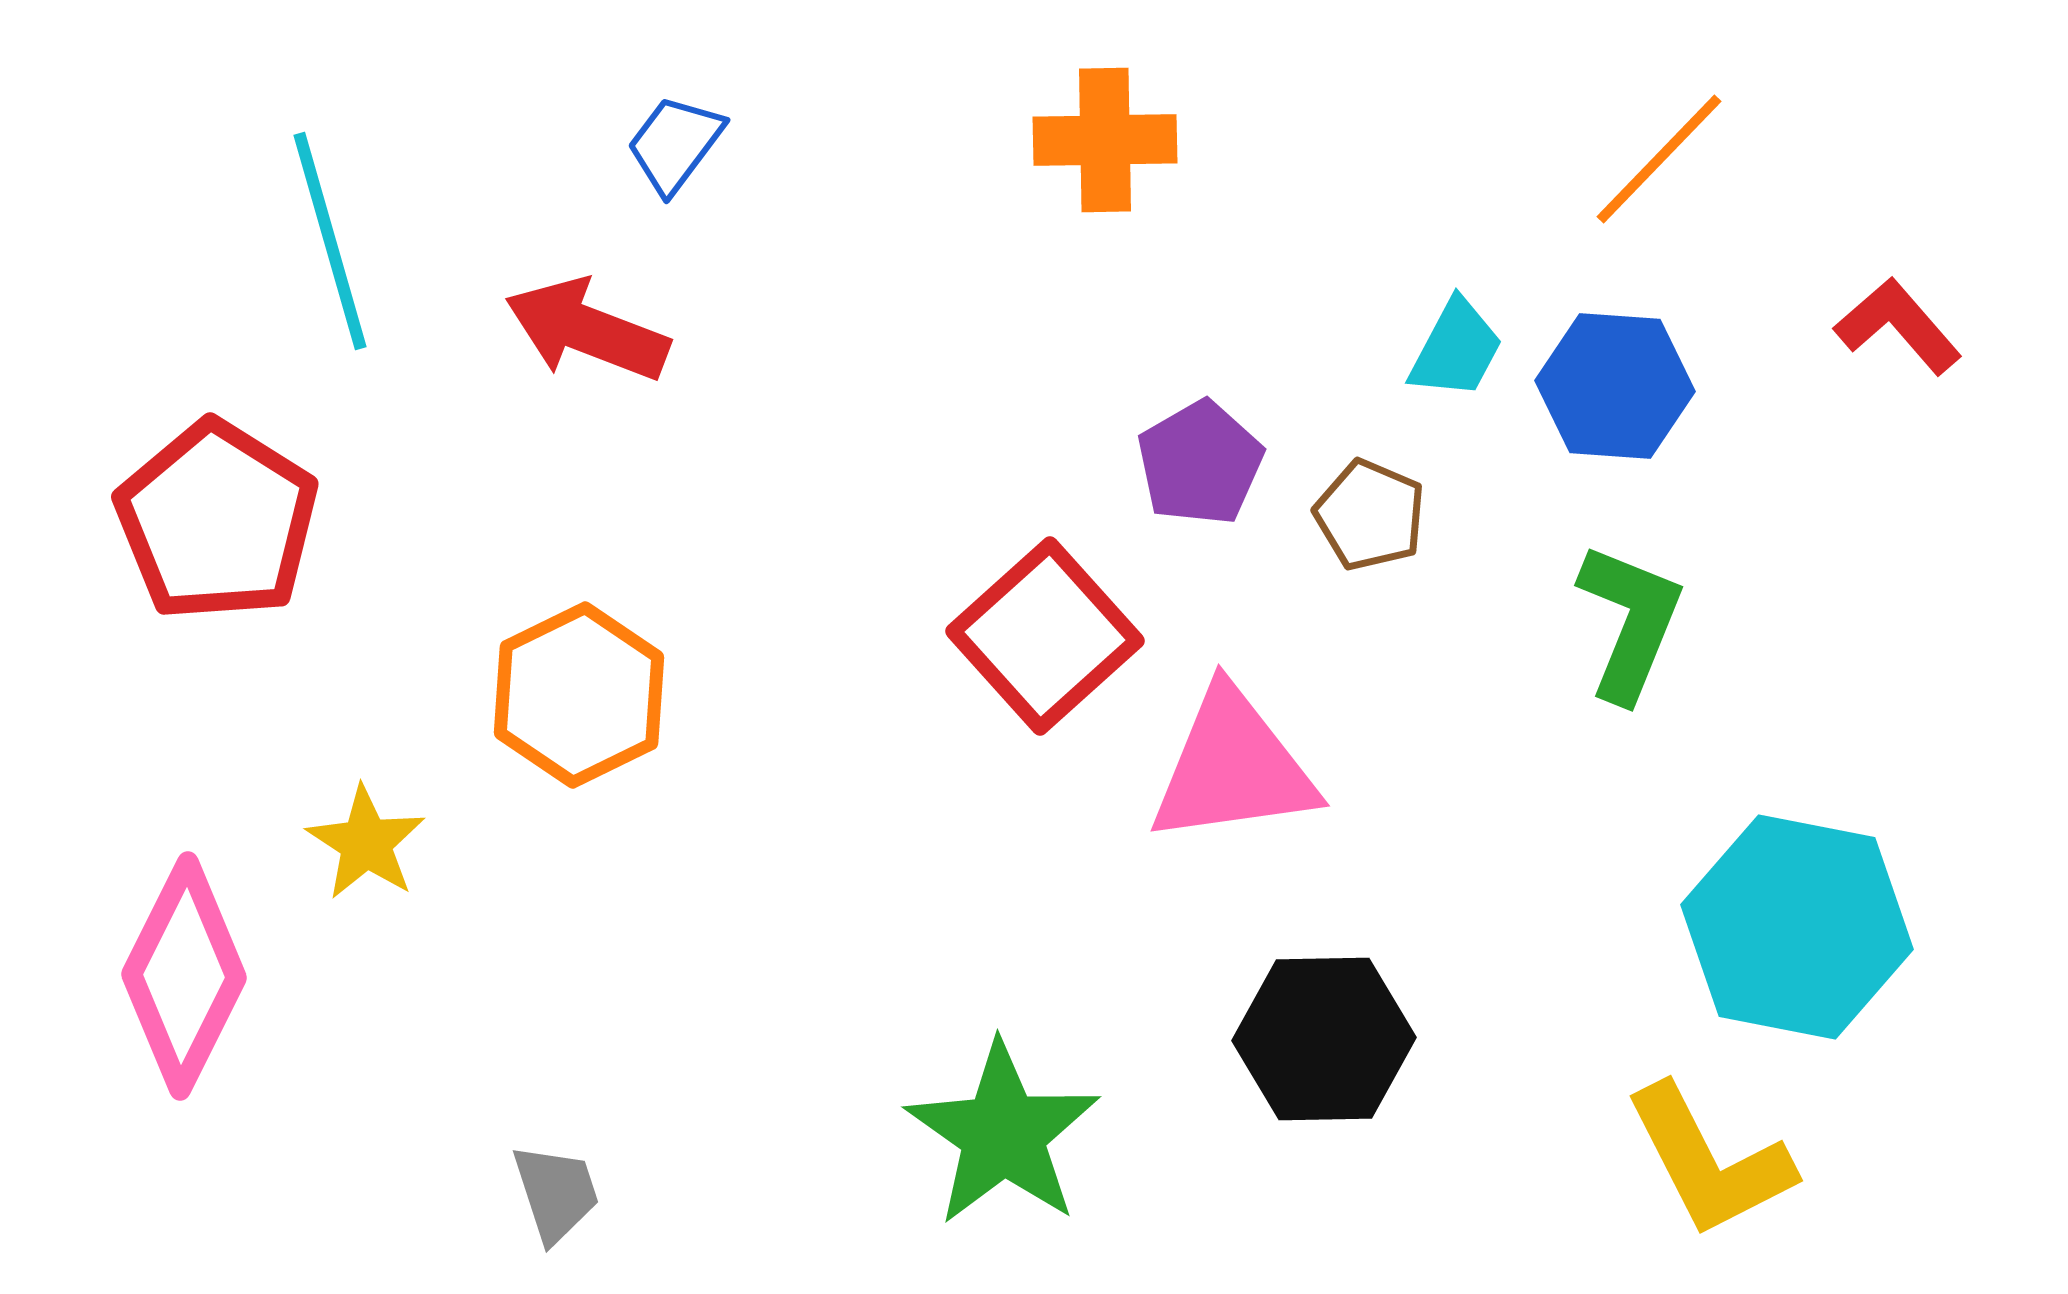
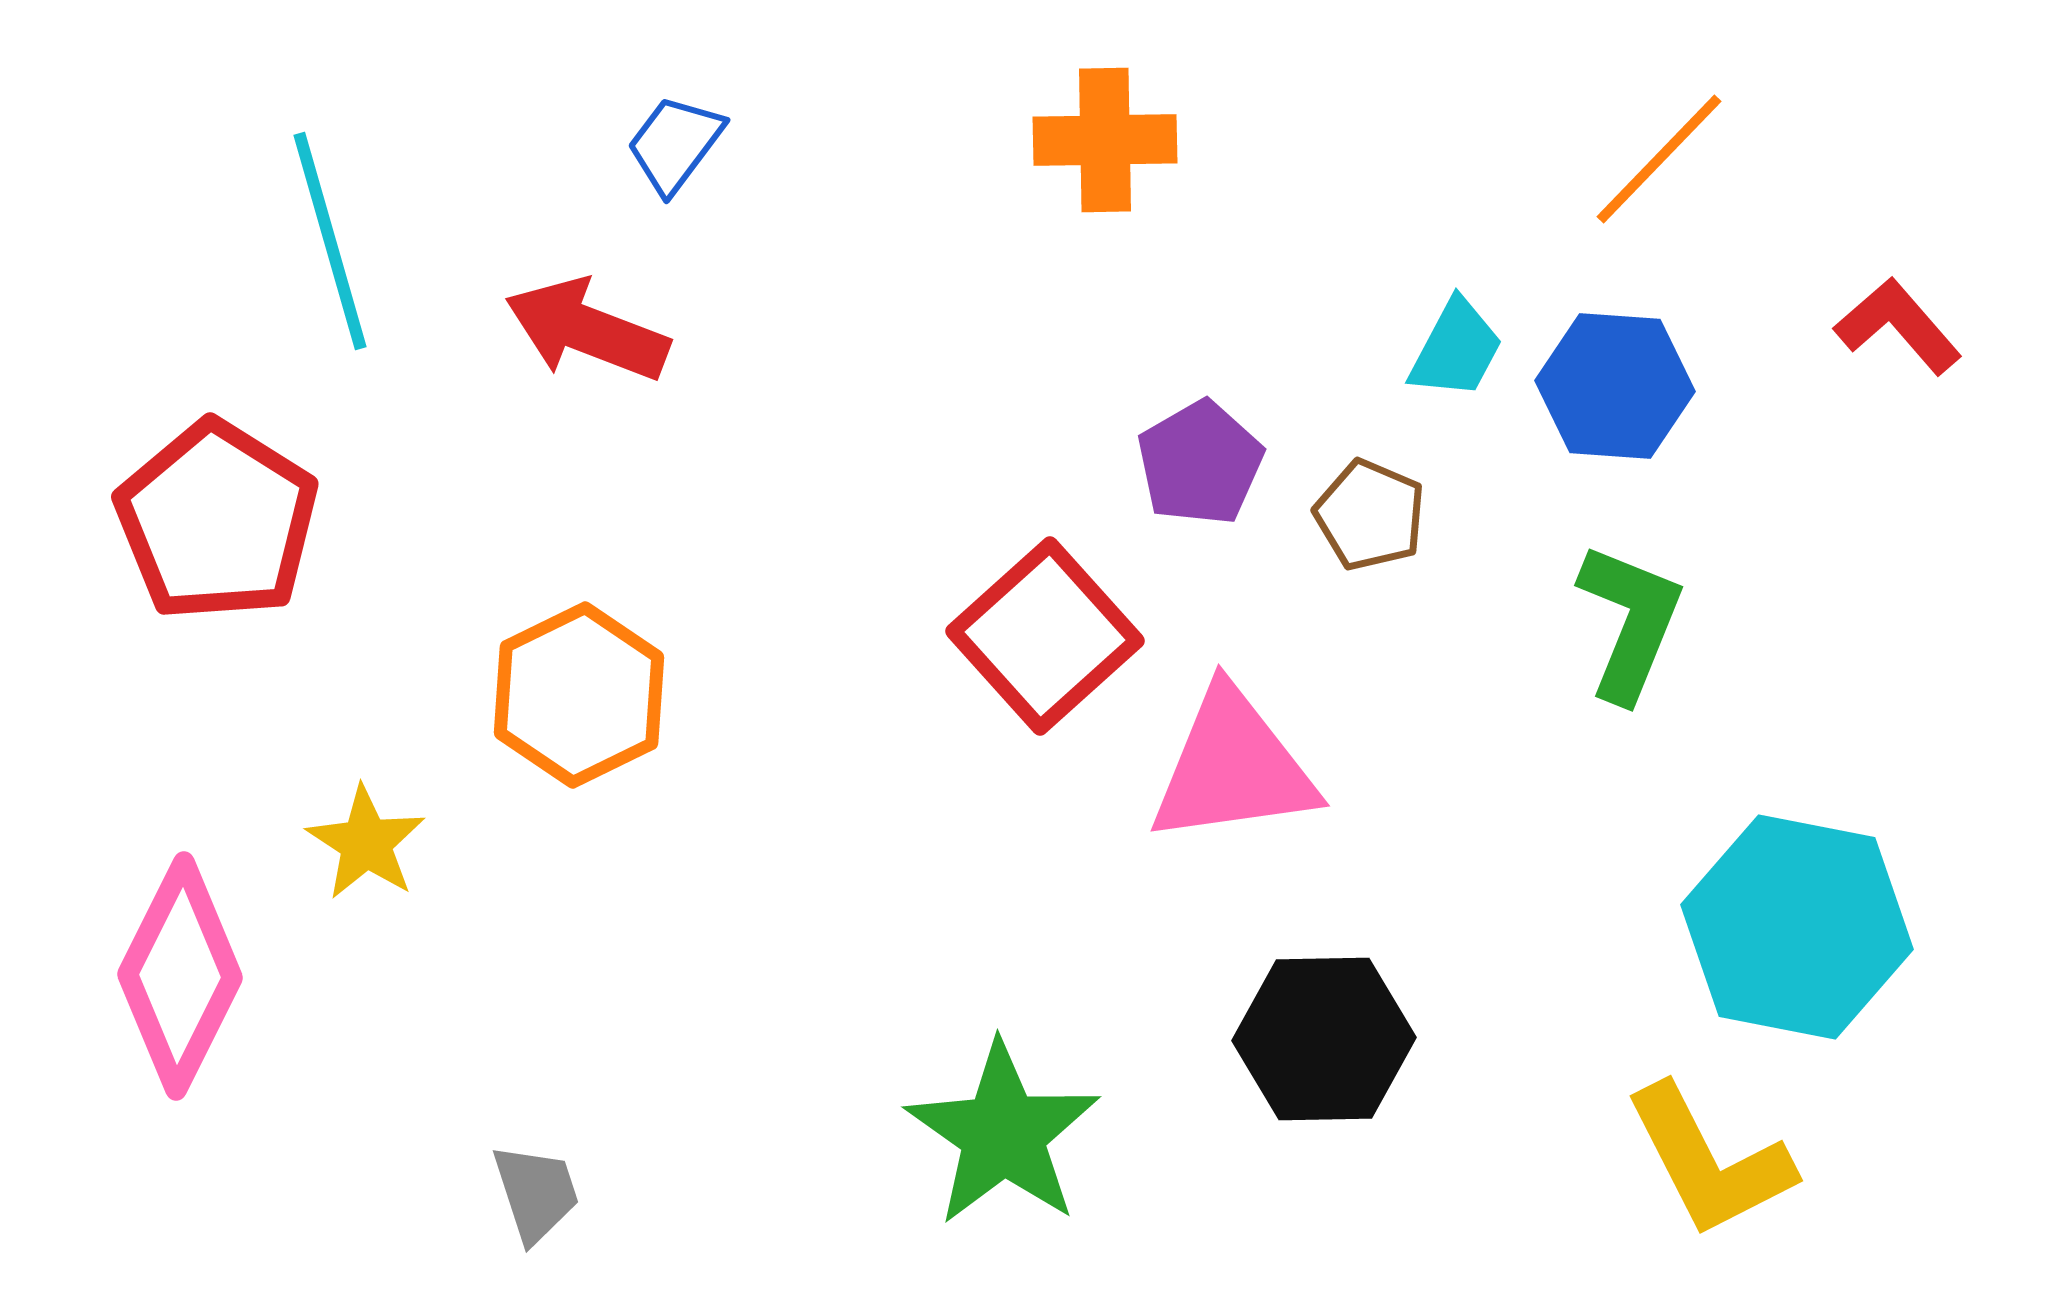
pink diamond: moved 4 px left
gray trapezoid: moved 20 px left
